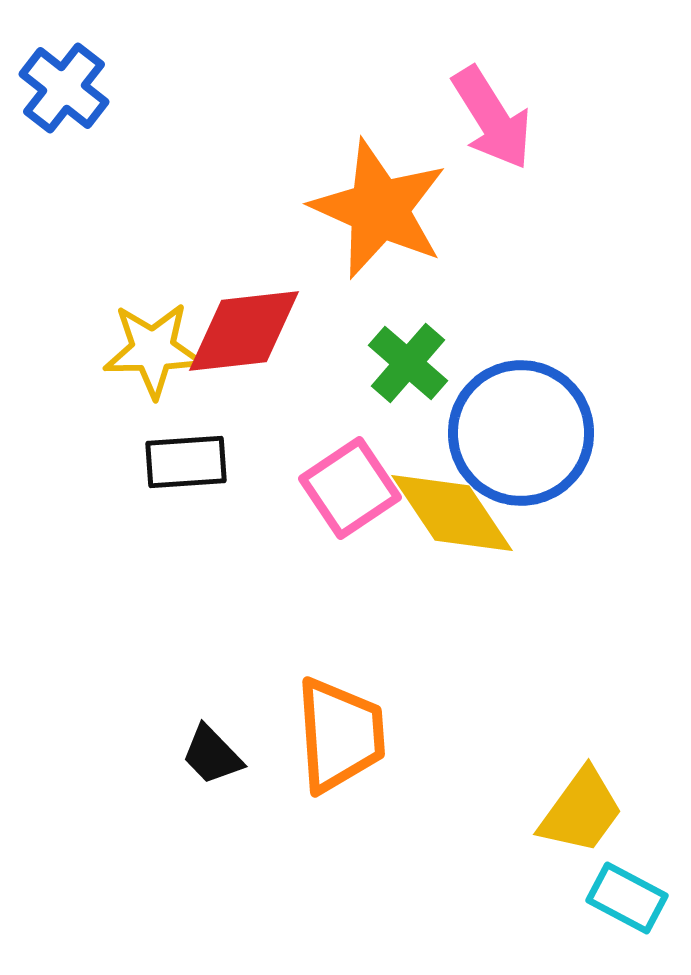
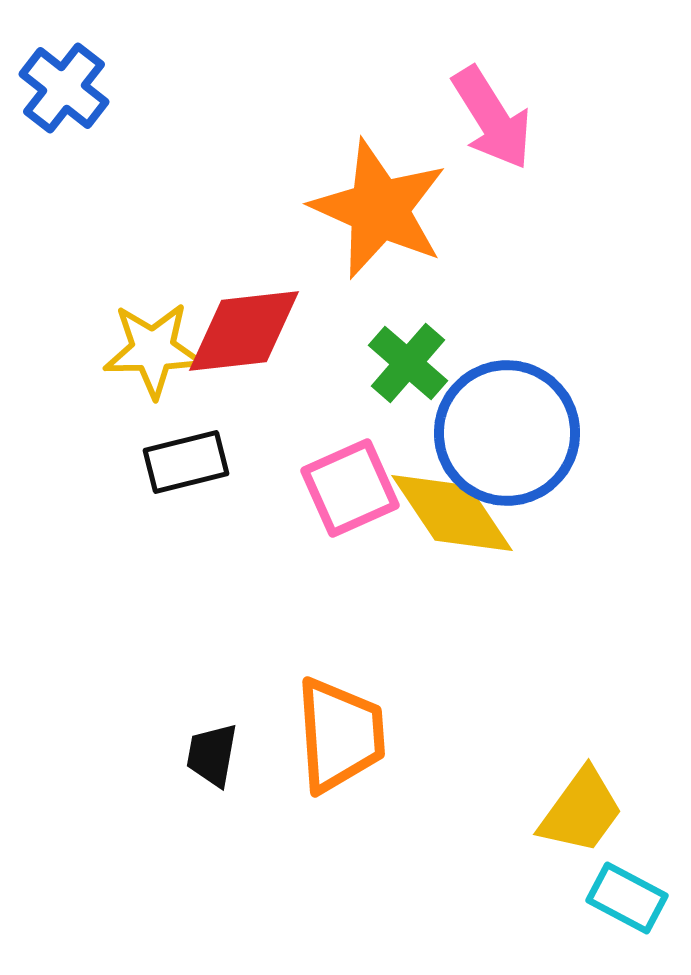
blue circle: moved 14 px left
black rectangle: rotated 10 degrees counterclockwise
pink square: rotated 10 degrees clockwise
black trapezoid: rotated 54 degrees clockwise
